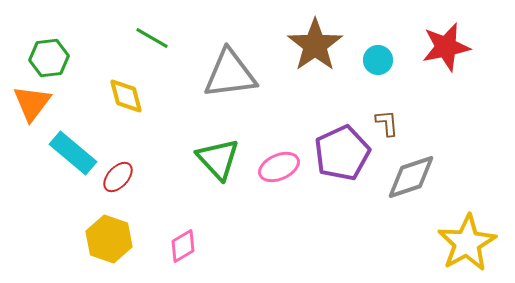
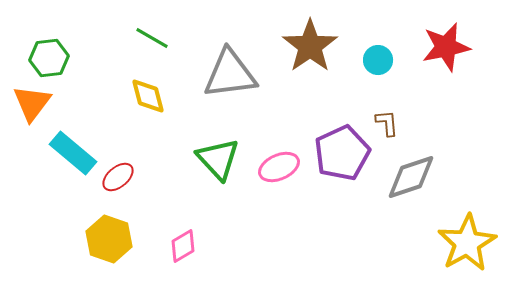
brown star: moved 5 px left, 1 px down
yellow diamond: moved 22 px right
red ellipse: rotated 8 degrees clockwise
